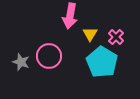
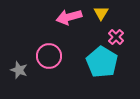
pink arrow: moved 1 px left, 1 px down; rotated 65 degrees clockwise
yellow triangle: moved 11 px right, 21 px up
gray star: moved 2 px left, 8 px down
